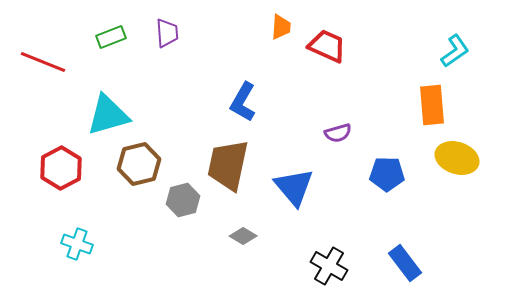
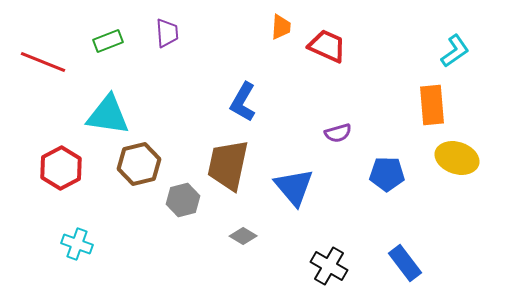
green rectangle: moved 3 px left, 4 px down
cyan triangle: rotated 24 degrees clockwise
